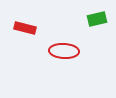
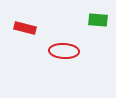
green rectangle: moved 1 px right, 1 px down; rotated 18 degrees clockwise
